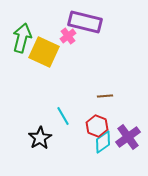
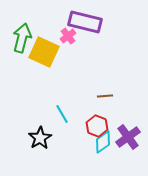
cyan line: moved 1 px left, 2 px up
